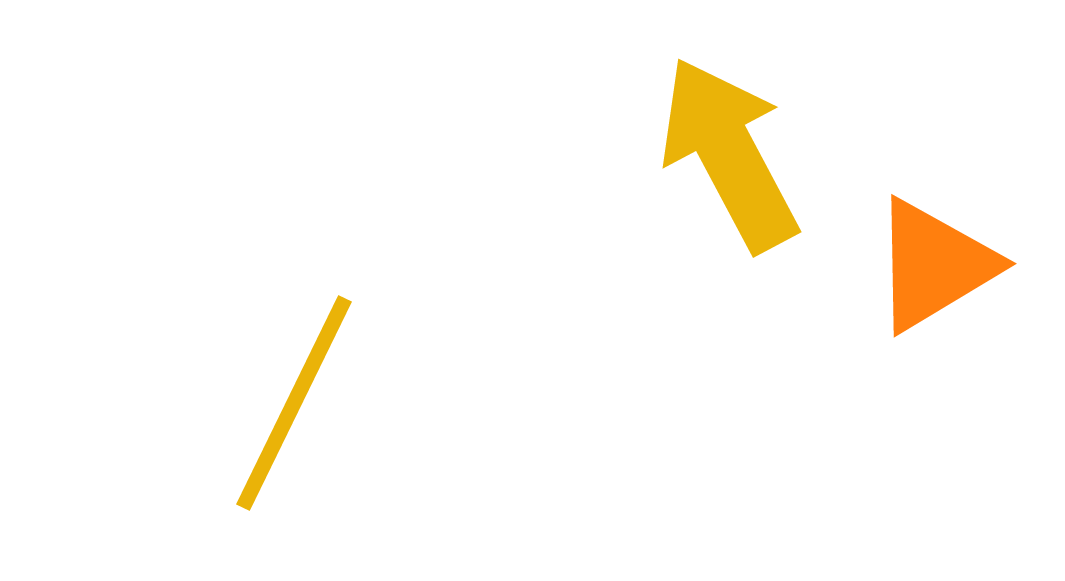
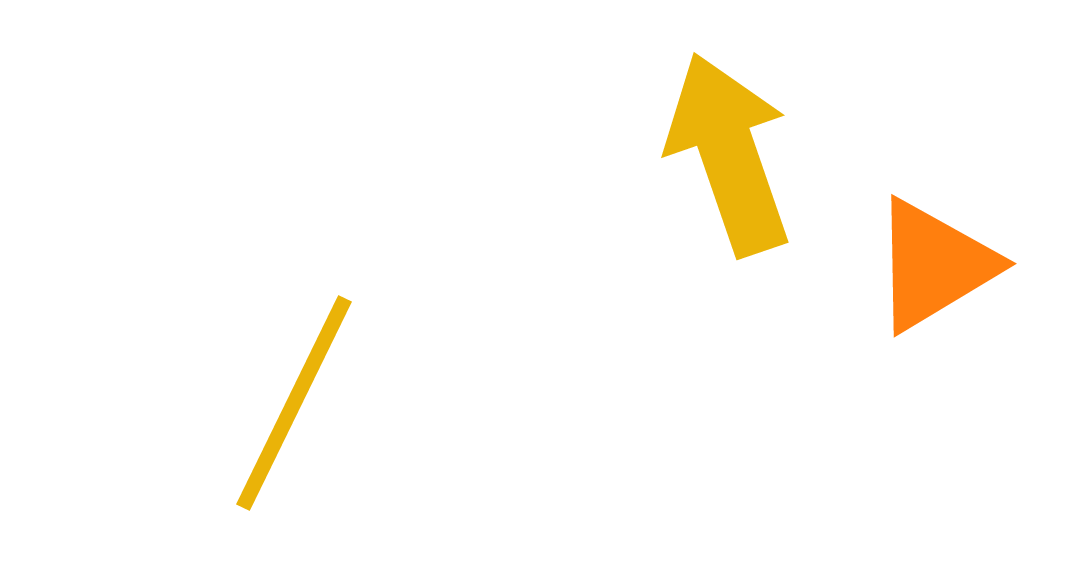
yellow arrow: rotated 9 degrees clockwise
